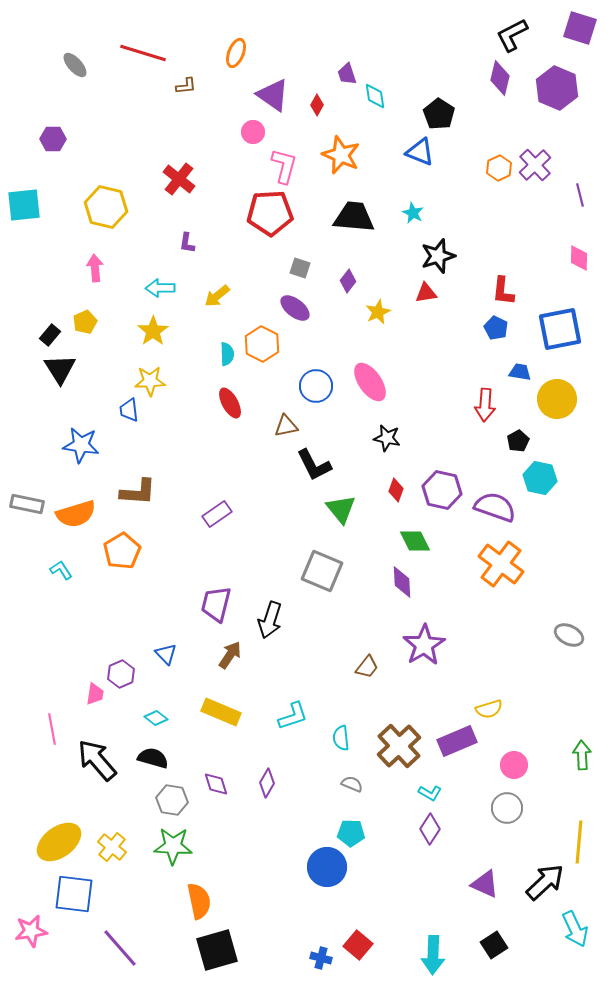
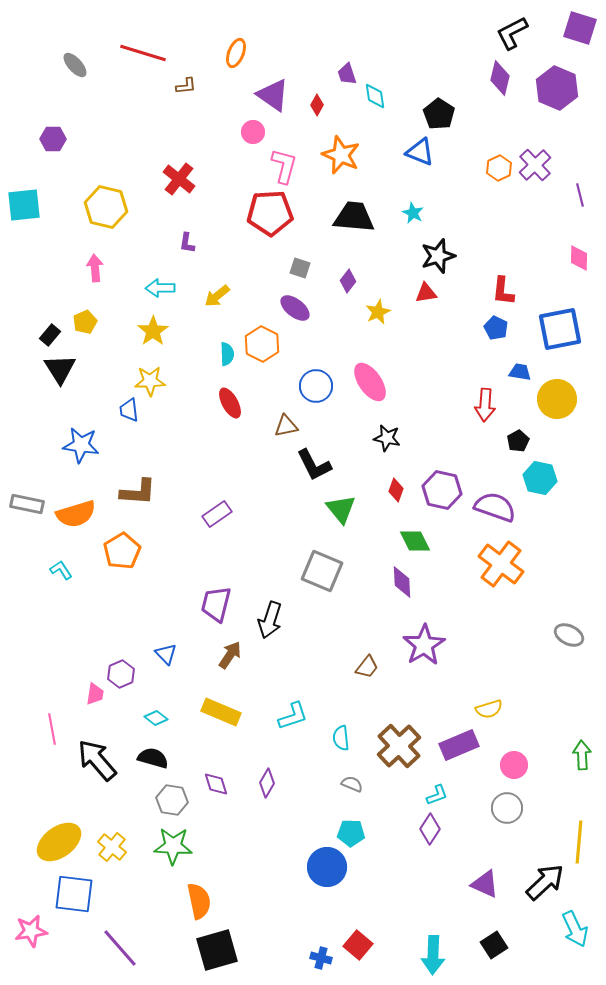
black L-shape at (512, 35): moved 2 px up
purple rectangle at (457, 741): moved 2 px right, 4 px down
cyan L-shape at (430, 793): moved 7 px right, 2 px down; rotated 50 degrees counterclockwise
